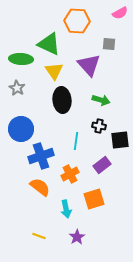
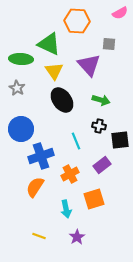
black ellipse: rotated 30 degrees counterclockwise
cyan line: rotated 30 degrees counterclockwise
orange semicircle: moved 5 px left; rotated 95 degrees counterclockwise
